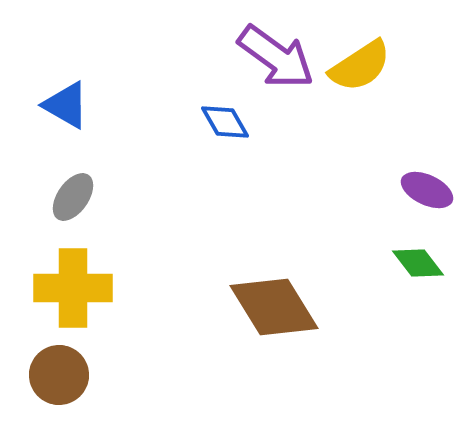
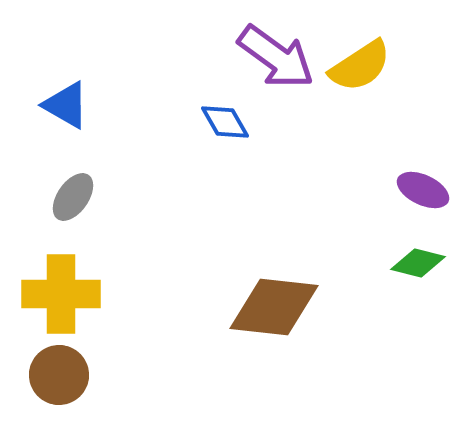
purple ellipse: moved 4 px left
green diamond: rotated 38 degrees counterclockwise
yellow cross: moved 12 px left, 6 px down
brown diamond: rotated 52 degrees counterclockwise
